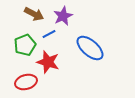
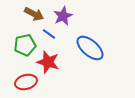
blue line: rotated 64 degrees clockwise
green pentagon: rotated 10 degrees clockwise
